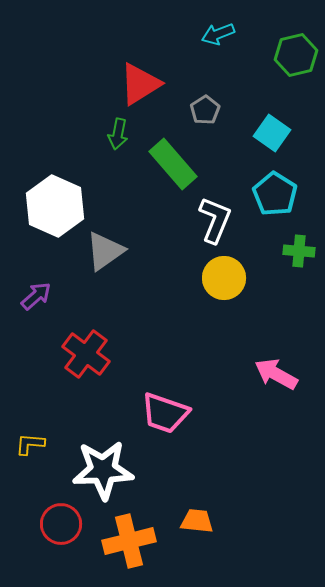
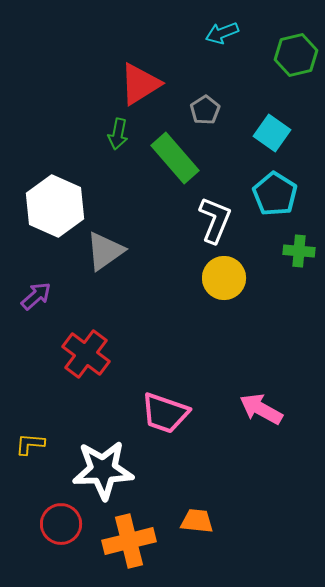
cyan arrow: moved 4 px right, 1 px up
green rectangle: moved 2 px right, 6 px up
pink arrow: moved 15 px left, 35 px down
